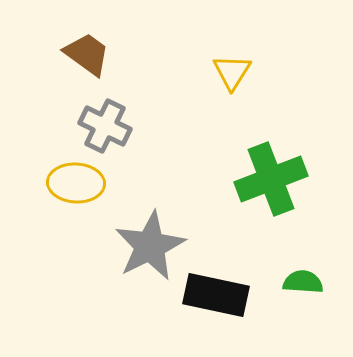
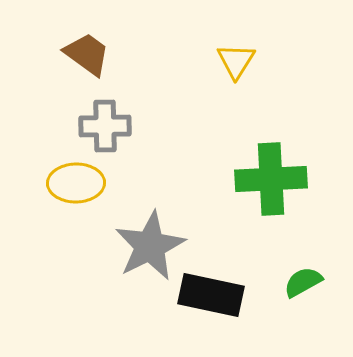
yellow triangle: moved 4 px right, 11 px up
gray cross: rotated 27 degrees counterclockwise
green cross: rotated 18 degrees clockwise
yellow ellipse: rotated 4 degrees counterclockwise
green semicircle: rotated 33 degrees counterclockwise
black rectangle: moved 5 px left
